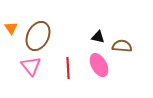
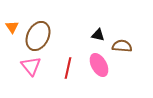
orange triangle: moved 1 px right, 1 px up
black triangle: moved 2 px up
red line: rotated 15 degrees clockwise
